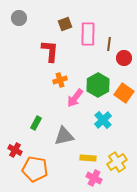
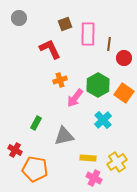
red L-shape: moved 2 px up; rotated 30 degrees counterclockwise
